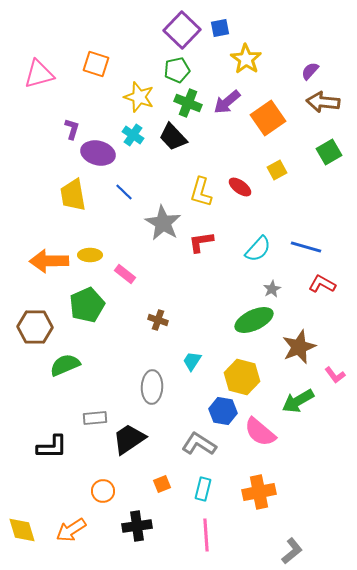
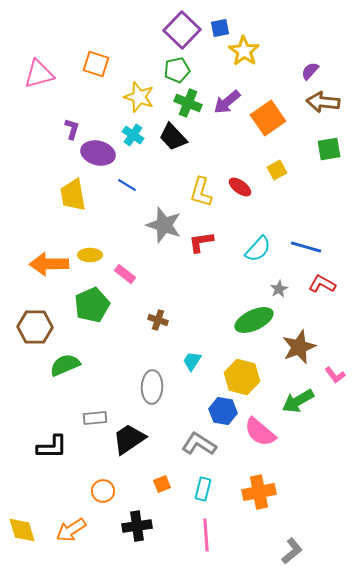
yellow star at (246, 59): moved 2 px left, 8 px up
green square at (329, 152): moved 3 px up; rotated 20 degrees clockwise
blue line at (124, 192): moved 3 px right, 7 px up; rotated 12 degrees counterclockwise
gray star at (163, 223): moved 1 px right, 2 px down; rotated 12 degrees counterclockwise
orange arrow at (49, 261): moved 3 px down
gray star at (272, 289): moved 7 px right
green pentagon at (87, 305): moved 5 px right
